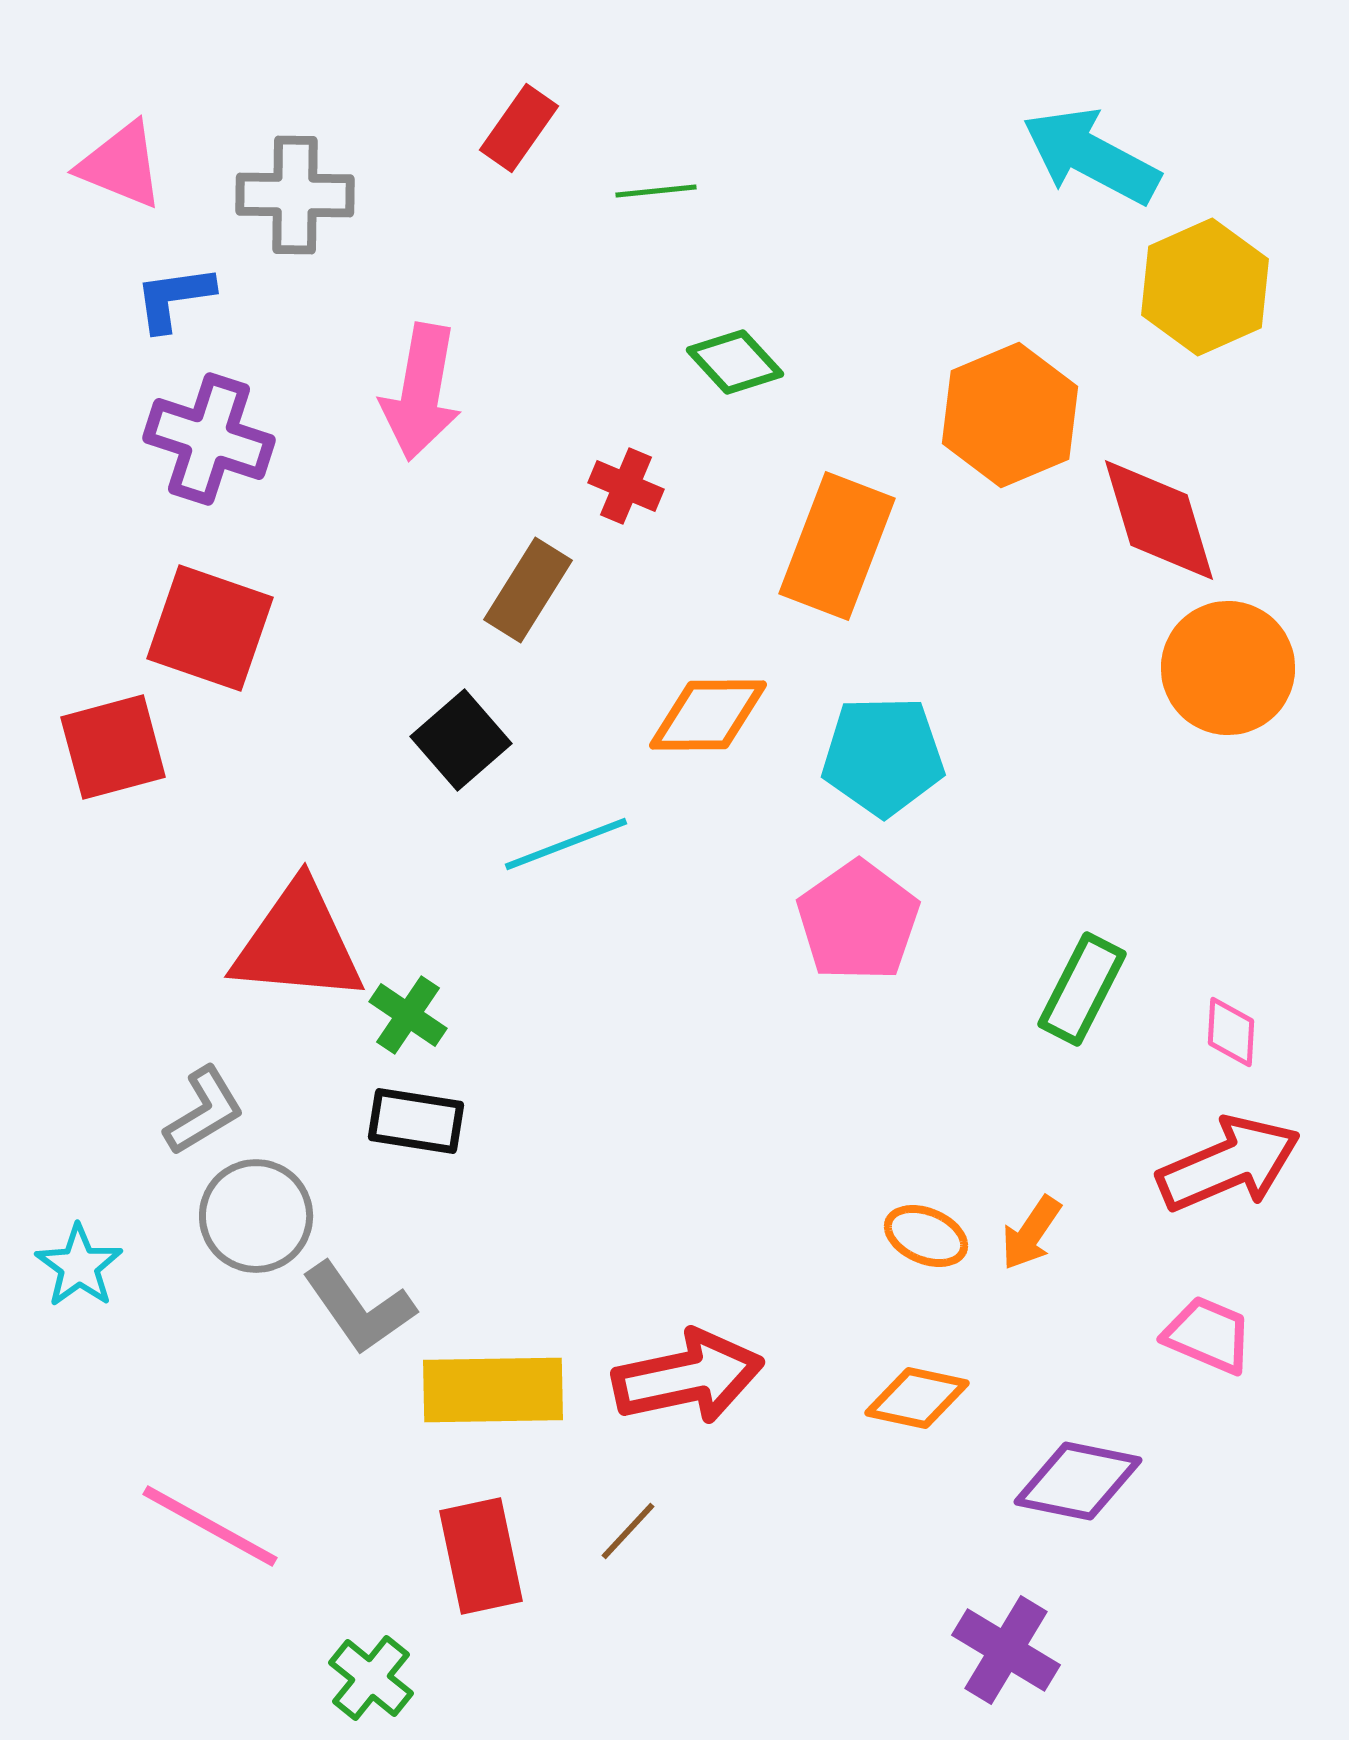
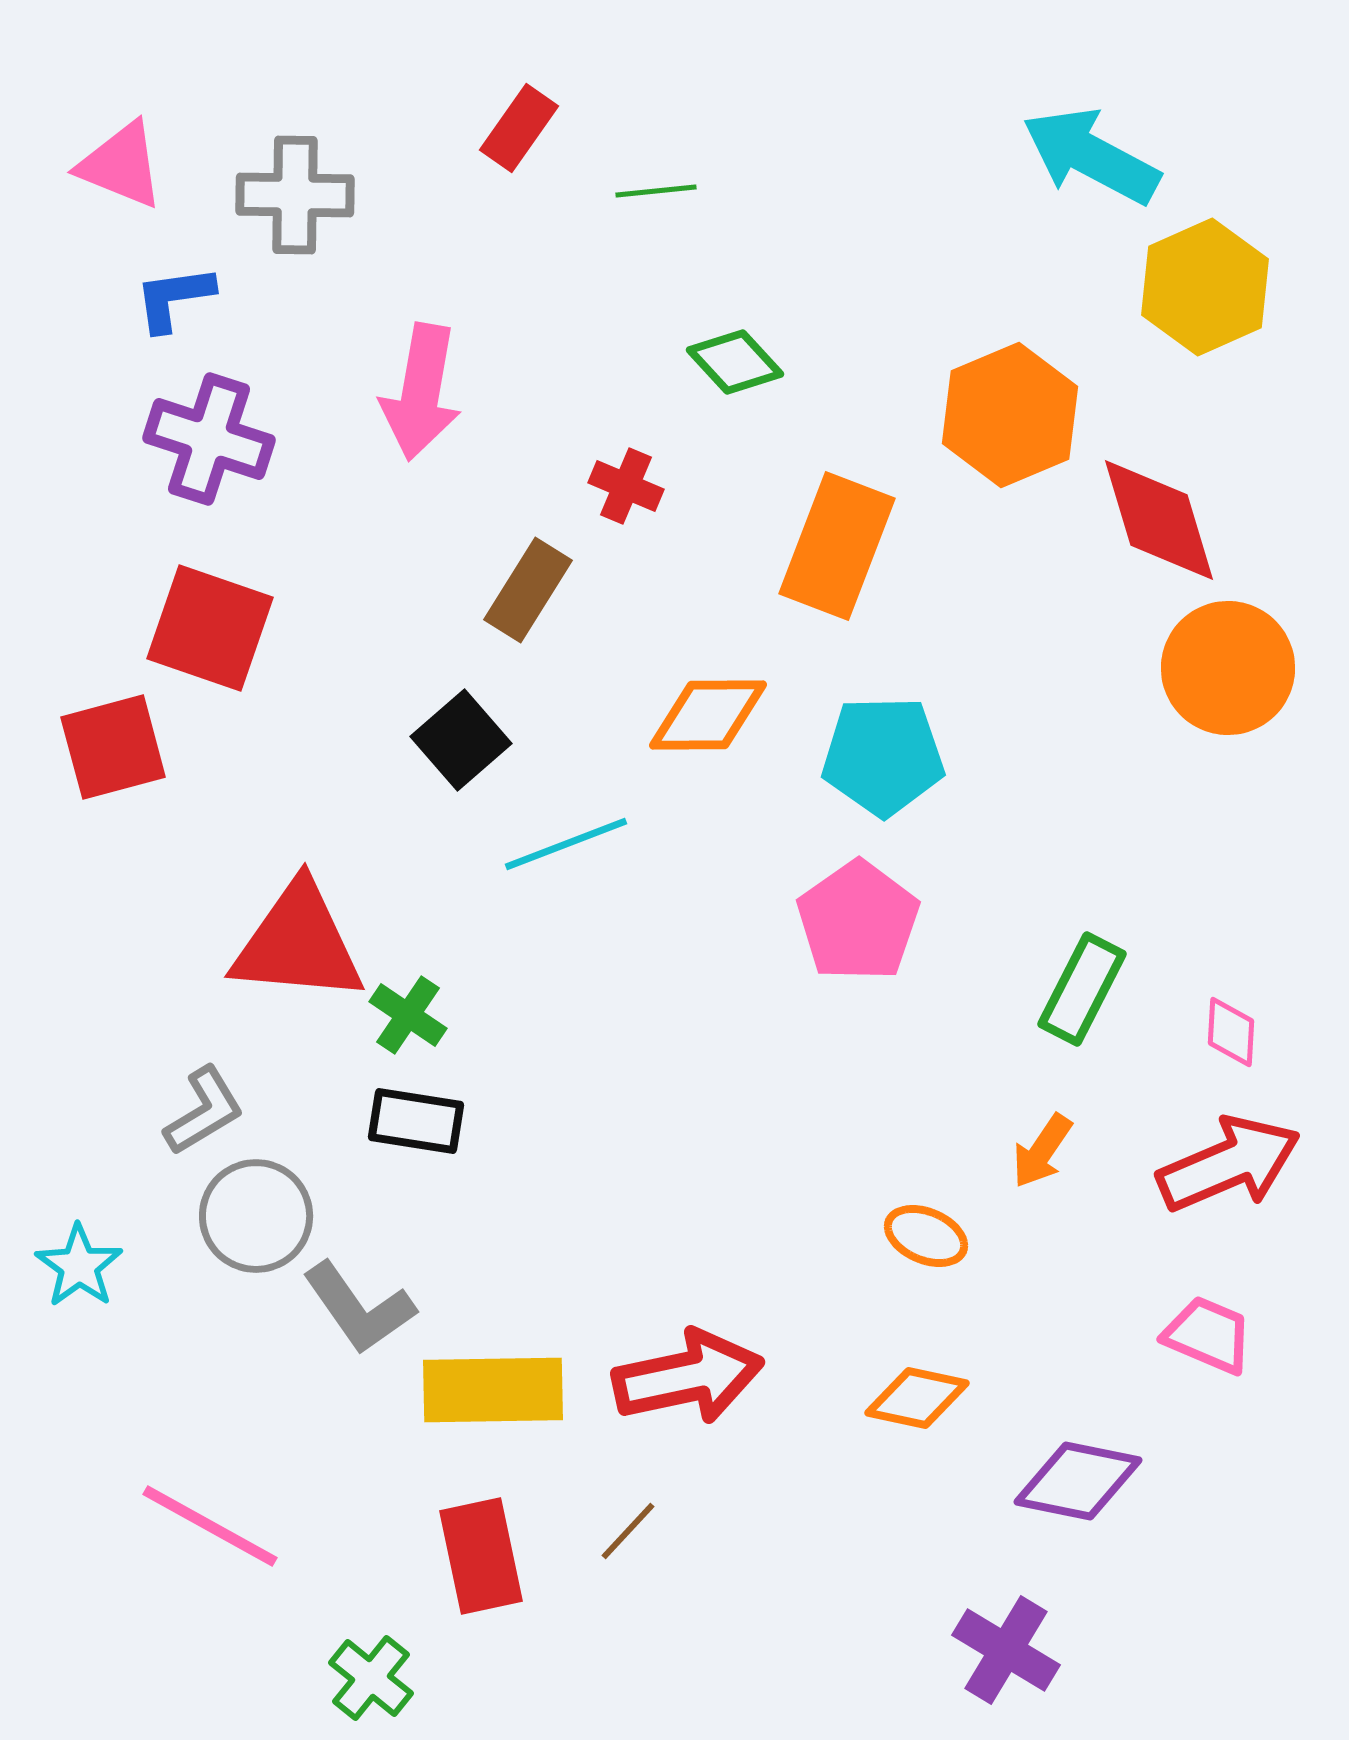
orange arrow at (1031, 1233): moved 11 px right, 82 px up
